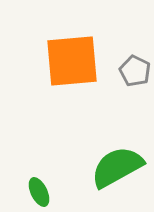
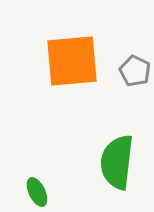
green semicircle: moved 5 px up; rotated 54 degrees counterclockwise
green ellipse: moved 2 px left
